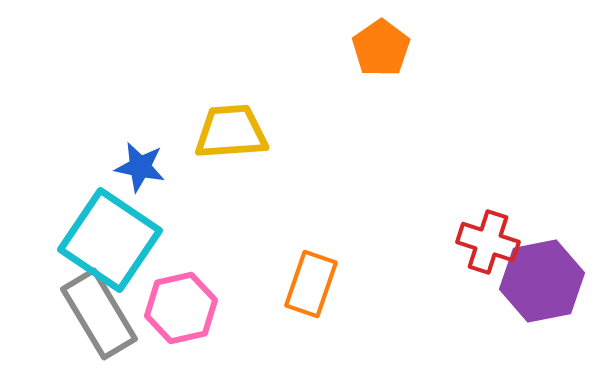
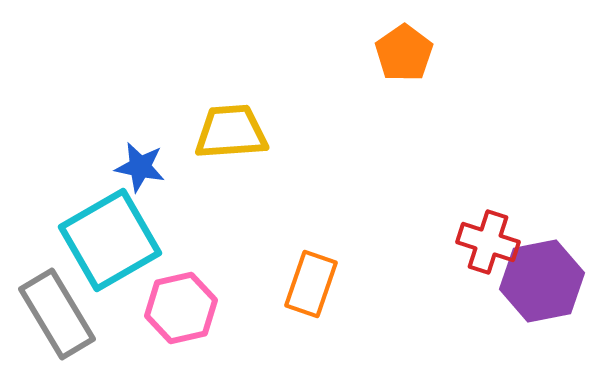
orange pentagon: moved 23 px right, 5 px down
cyan square: rotated 26 degrees clockwise
gray rectangle: moved 42 px left
